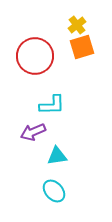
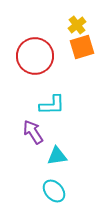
purple arrow: rotated 80 degrees clockwise
